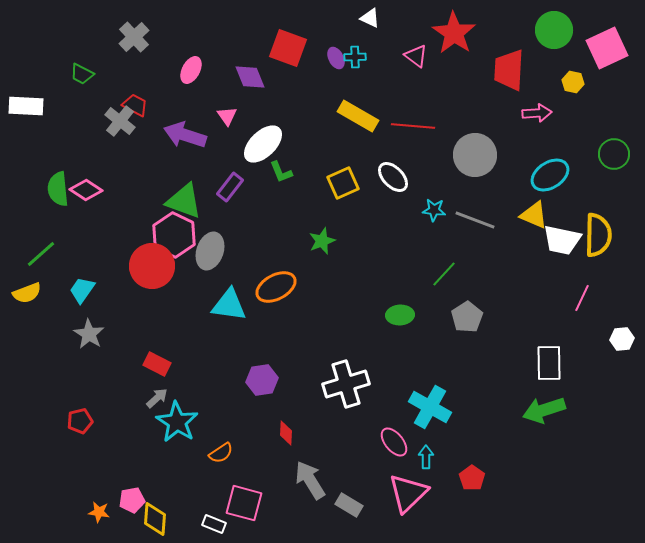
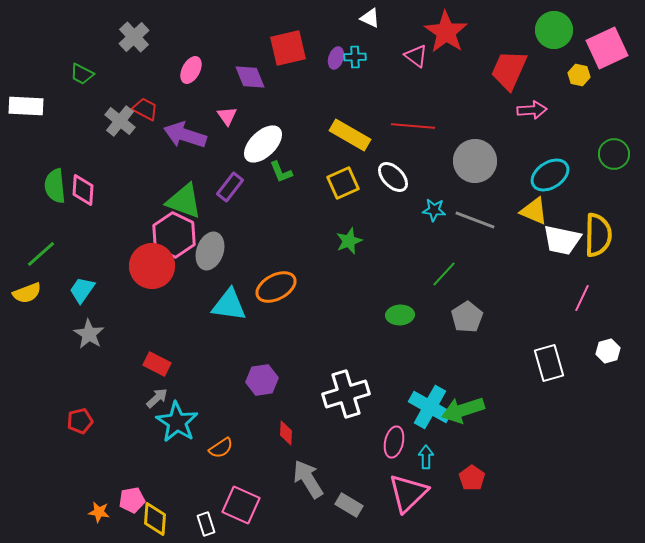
red star at (454, 33): moved 8 px left, 1 px up
red square at (288, 48): rotated 33 degrees counterclockwise
purple ellipse at (336, 58): rotated 45 degrees clockwise
red trapezoid at (509, 70): rotated 21 degrees clockwise
yellow hexagon at (573, 82): moved 6 px right, 7 px up
red trapezoid at (135, 105): moved 10 px right, 4 px down
pink arrow at (537, 113): moved 5 px left, 3 px up
yellow rectangle at (358, 116): moved 8 px left, 19 px down
gray circle at (475, 155): moved 6 px down
green semicircle at (58, 189): moved 3 px left, 3 px up
pink diamond at (86, 190): moved 3 px left; rotated 60 degrees clockwise
yellow triangle at (534, 215): moved 4 px up
green star at (322, 241): moved 27 px right
white hexagon at (622, 339): moved 14 px left, 12 px down; rotated 10 degrees counterclockwise
white rectangle at (549, 363): rotated 15 degrees counterclockwise
white cross at (346, 384): moved 10 px down
green arrow at (544, 410): moved 81 px left
pink ellipse at (394, 442): rotated 52 degrees clockwise
orange semicircle at (221, 453): moved 5 px up
gray arrow at (310, 480): moved 2 px left, 1 px up
pink square at (244, 503): moved 3 px left, 2 px down; rotated 9 degrees clockwise
white rectangle at (214, 524): moved 8 px left; rotated 50 degrees clockwise
